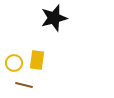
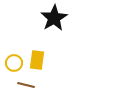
black star: rotated 16 degrees counterclockwise
brown line: moved 2 px right
